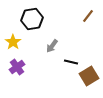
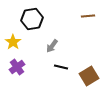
brown line: rotated 48 degrees clockwise
black line: moved 10 px left, 5 px down
